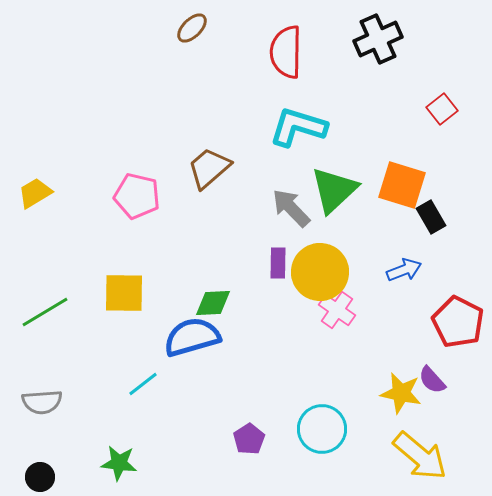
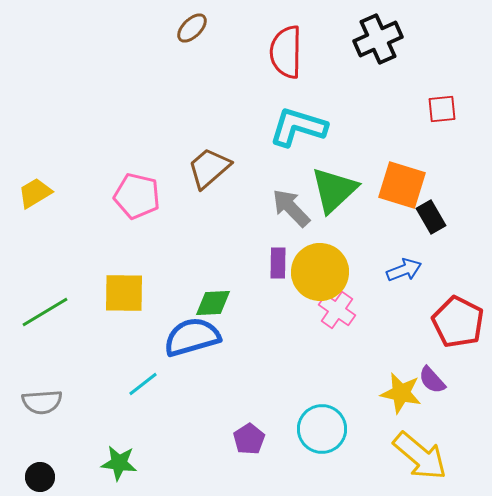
red square: rotated 32 degrees clockwise
